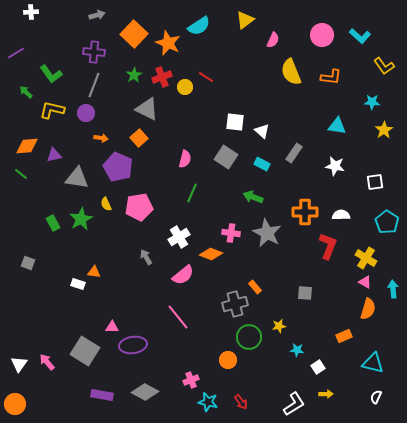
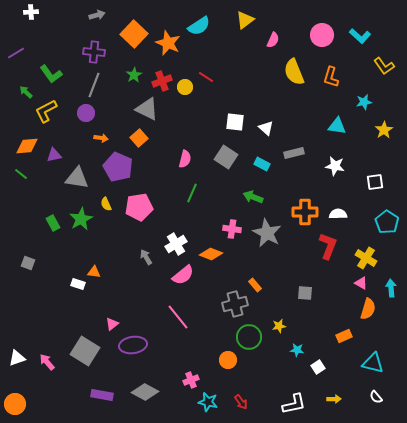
yellow semicircle at (291, 72): moved 3 px right
red cross at (162, 77): moved 4 px down
orange L-shape at (331, 77): rotated 100 degrees clockwise
cyan star at (372, 102): moved 8 px left; rotated 14 degrees counterclockwise
yellow L-shape at (52, 110): moved 6 px left, 1 px down; rotated 40 degrees counterclockwise
white triangle at (262, 131): moved 4 px right, 3 px up
gray rectangle at (294, 153): rotated 42 degrees clockwise
white semicircle at (341, 215): moved 3 px left, 1 px up
pink cross at (231, 233): moved 1 px right, 4 px up
white cross at (179, 237): moved 3 px left, 7 px down
pink triangle at (365, 282): moved 4 px left, 1 px down
orange rectangle at (255, 287): moved 2 px up
cyan arrow at (393, 289): moved 2 px left, 1 px up
pink triangle at (112, 327): moved 3 px up; rotated 40 degrees counterclockwise
white triangle at (19, 364): moved 2 px left, 6 px up; rotated 36 degrees clockwise
yellow arrow at (326, 394): moved 8 px right, 5 px down
white semicircle at (376, 397): rotated 64 degrees counterclockwise
white L-shape at (294, 404): rotated 20 degrees clockwise
